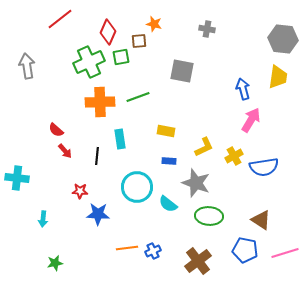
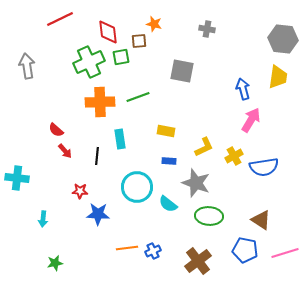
red line: rotated 12 degrees clockwise
red diamond: rotated 30 degrees counterclockwise
